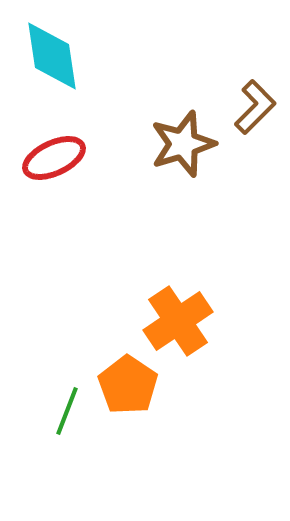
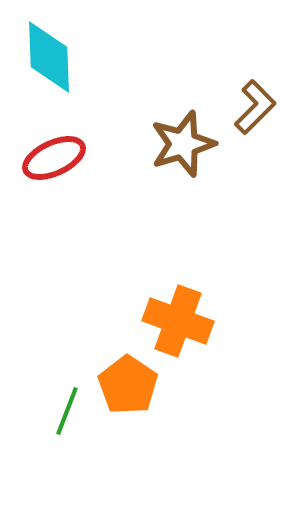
cyan diamond: moved 3 px left, 1 px down; rotated 6 degrees clockwise
orange cross: rotated 36 degrees counterclockwise
